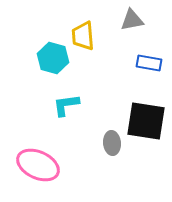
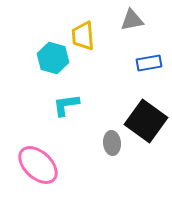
blue rectangle: rotated 20 degrees counterclockwise
black square: rotated 27 degrees clockwise
pink ellipse: rotated 18 degrees clockwise
